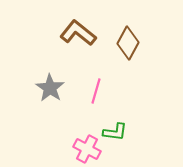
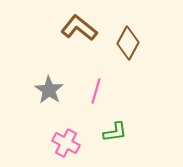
brown L-shape: moved 1 px right, 5 px up
gray star: moved 1 px left, 2 px down
green L-shape: rotated 15 degrees counterclockwise
pink cross: moved 21 px left, 6 px up
